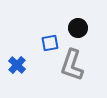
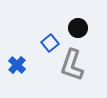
blue square: rotated 30 degrees counterclockwise
